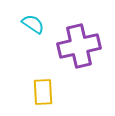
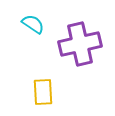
purple cross: moved 1 px right, 2 px up
